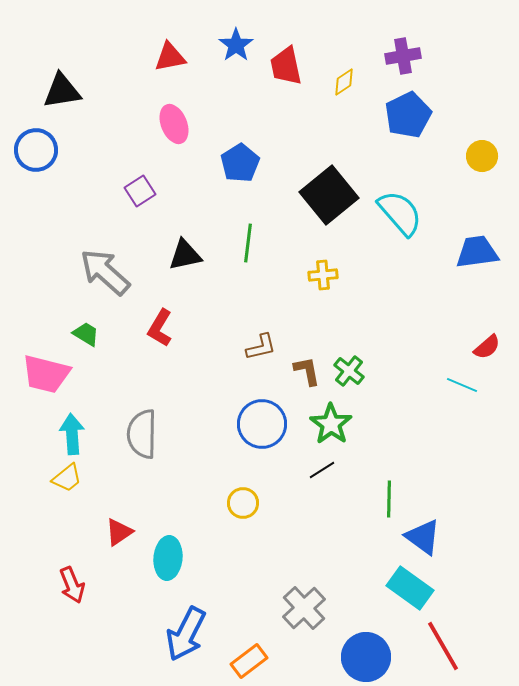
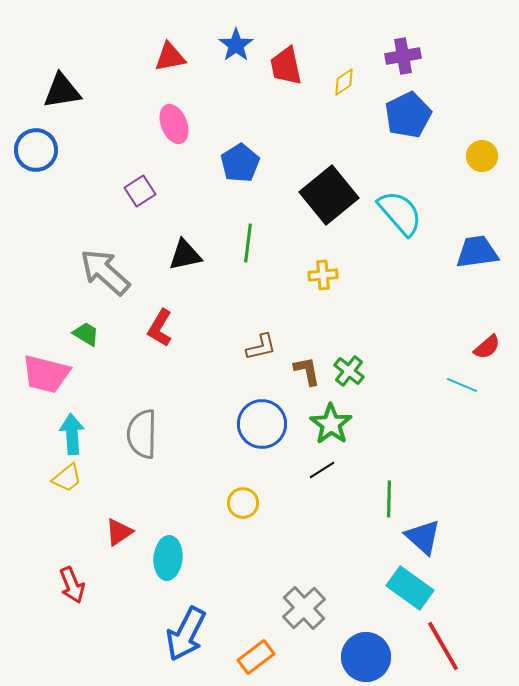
blue triangle at (423, 537): rotated 6 degrees clockwise
orange rectangle at (249, 661): moved 7 px right, 4 px up
